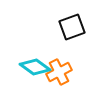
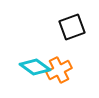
orange cross: moved 2 px up
